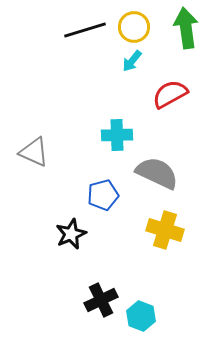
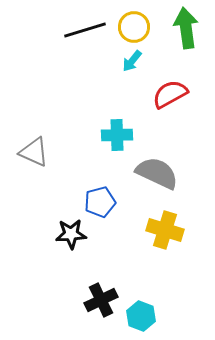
blue pentagon: moved 3 px left, 7 px down
black star: rotated 20 degrees clockwise
